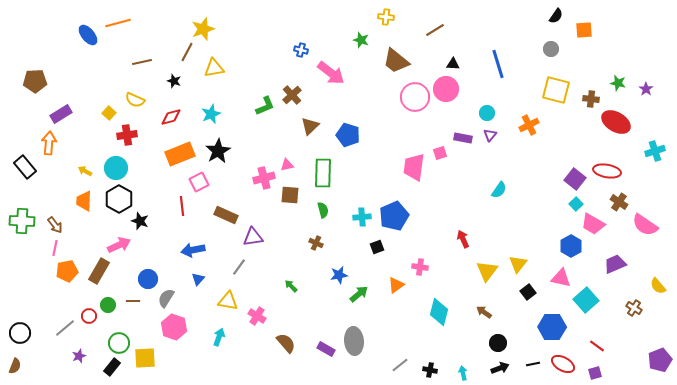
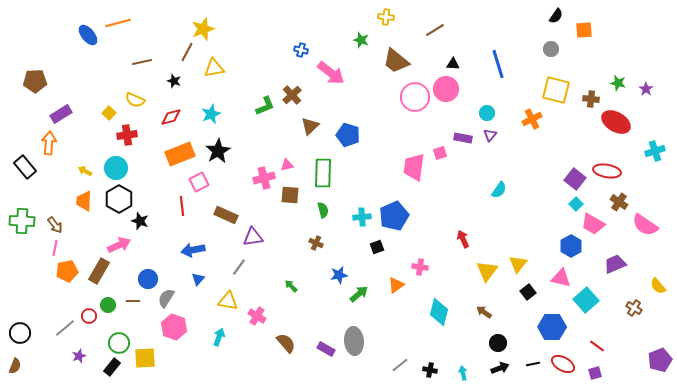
orange cross at (529, 125): moved 3 px right, 6 px up
